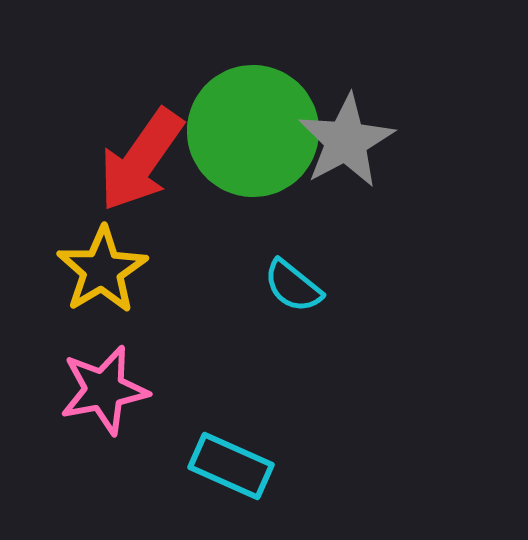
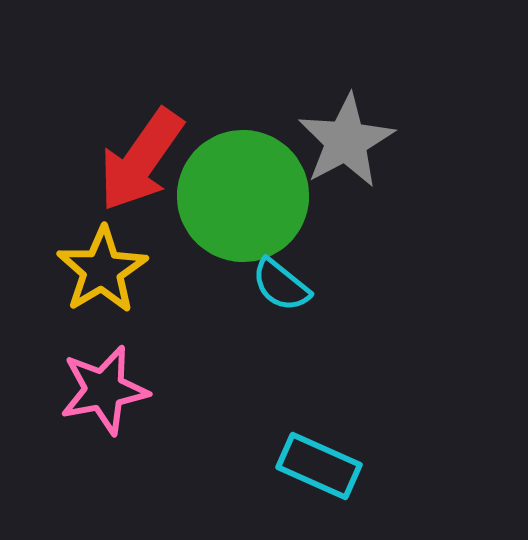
green circle: moved 10 px left, 65 px down
cyan semicircle: moved 12 px left, 1 px up
cyan rectangle: moved 88 px right
